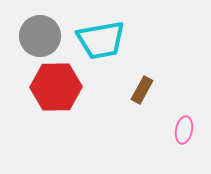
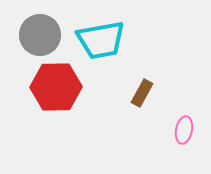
gray circle: moved 1 px up
brown rectangle: moved 3 px down
